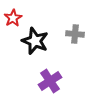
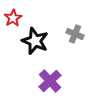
gray cross: rotated 18 degrees clockwise
purple cross: rotated 10 degrees counterclockwise
